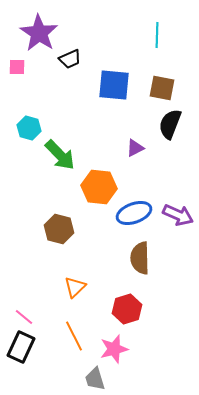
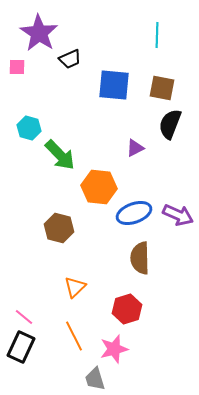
brown hexagon: moved 1 px up
